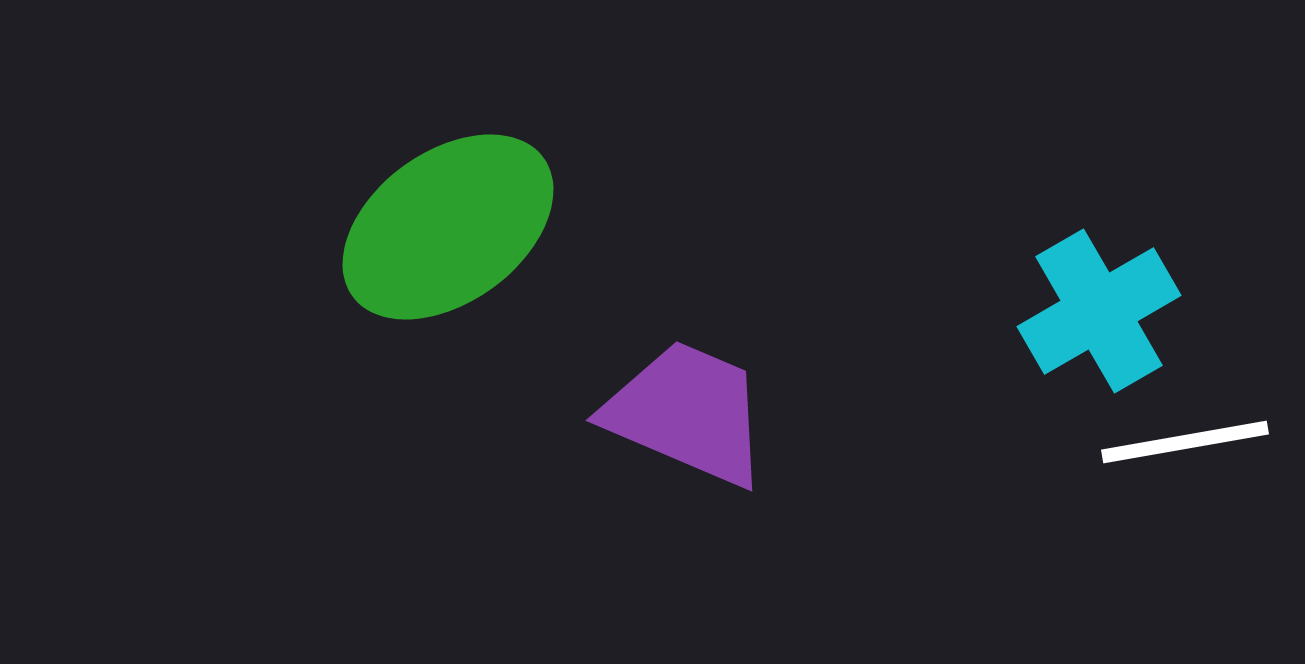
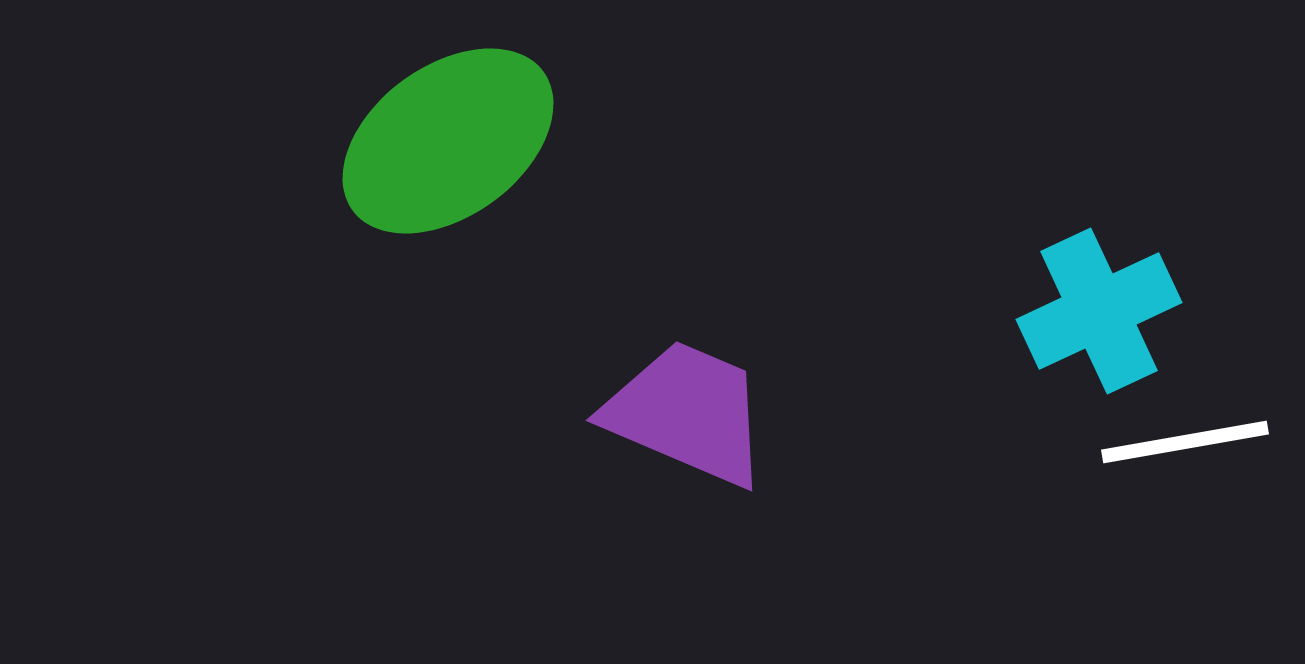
green ellipse: moved 86 px up
cyan cross: rotated 5 degrees clockwise
